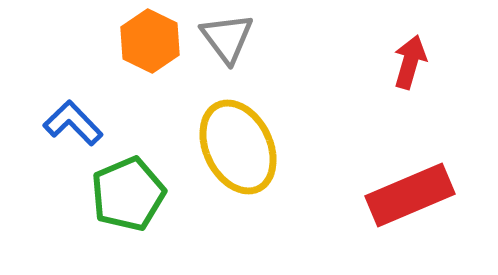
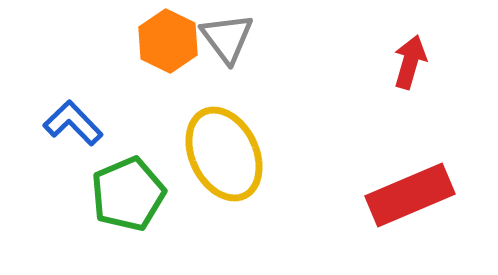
orange hexagon: moved 18 px right
yellow ellipse: moved 14 px left, 7 px down
